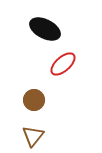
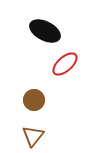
black ellipse: moved 2 px down
red ellipse: moved 2 px right
